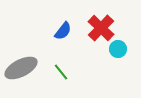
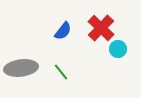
gray ellipse: rotated 20 degrees clockwise
